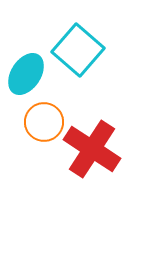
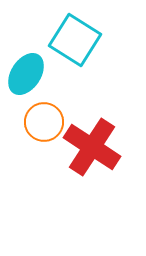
cyan square: moved 3 px left, 10 px up; rotated 9 degrees counterclockwise
red cross: moved 2 px up
